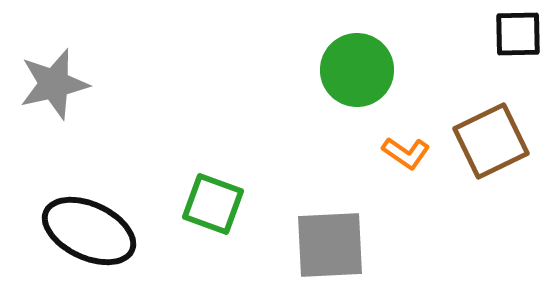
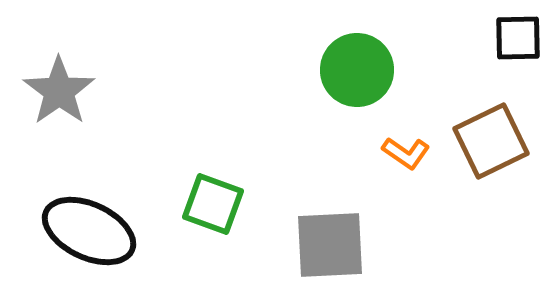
black square: moved 4 px down
gray star: moved 5 px right, 7 px down; rotated 22 degrees counterclockwise
